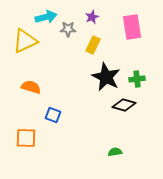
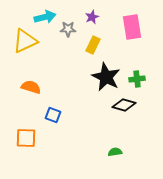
cyan arrow: moved 1 px left
